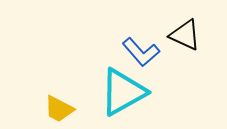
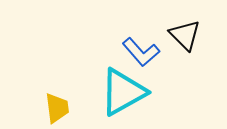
black triangle: rotated 20 degrees clockwise
yellow trapezoid: moved 2 px left, 1 px up; rotated 124 degrees counterclockwise
